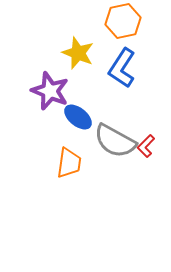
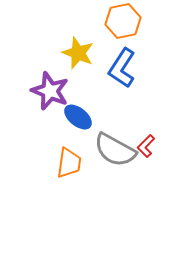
gray semicircle: moved 9 px down
